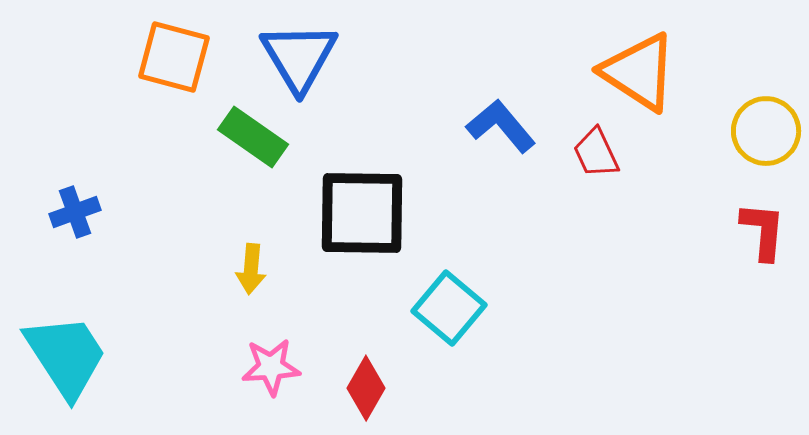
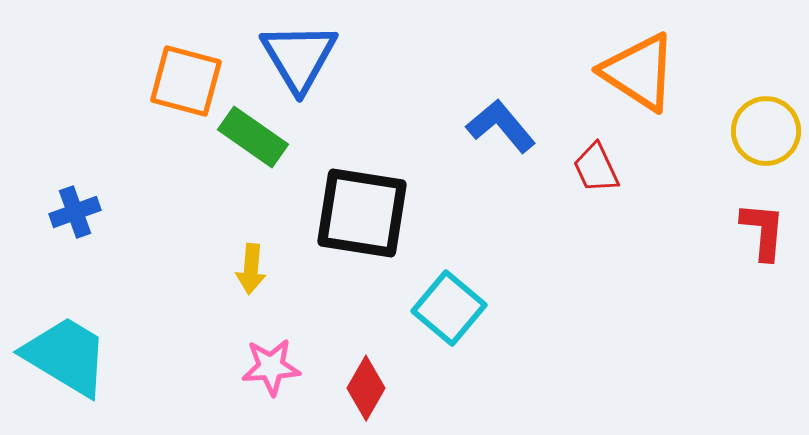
orange square: moved 12 px right, 24 px down
red trapezoid: moved 15 px down
black square: rotated 8 degrees clockwise
cyan trapezoid: rotated 26 degrees counterclockwise
